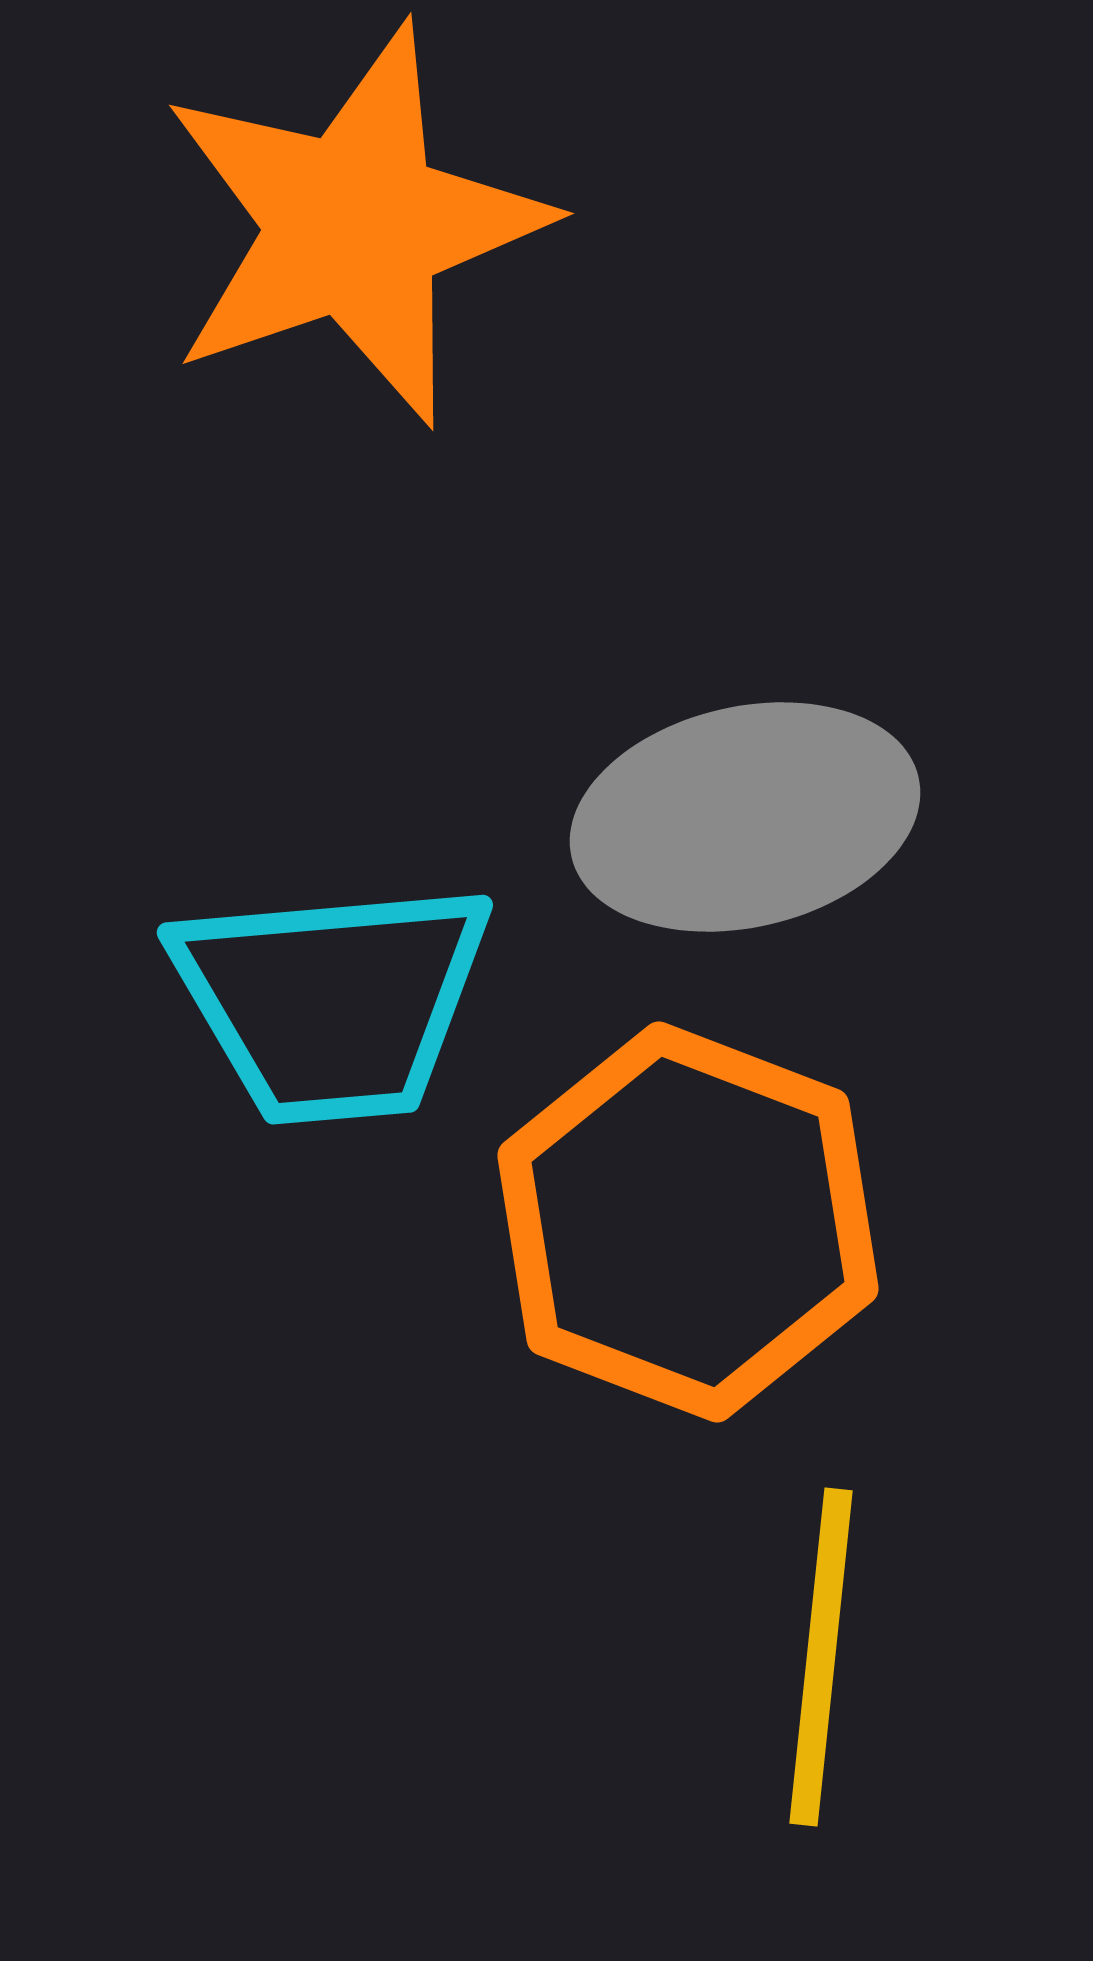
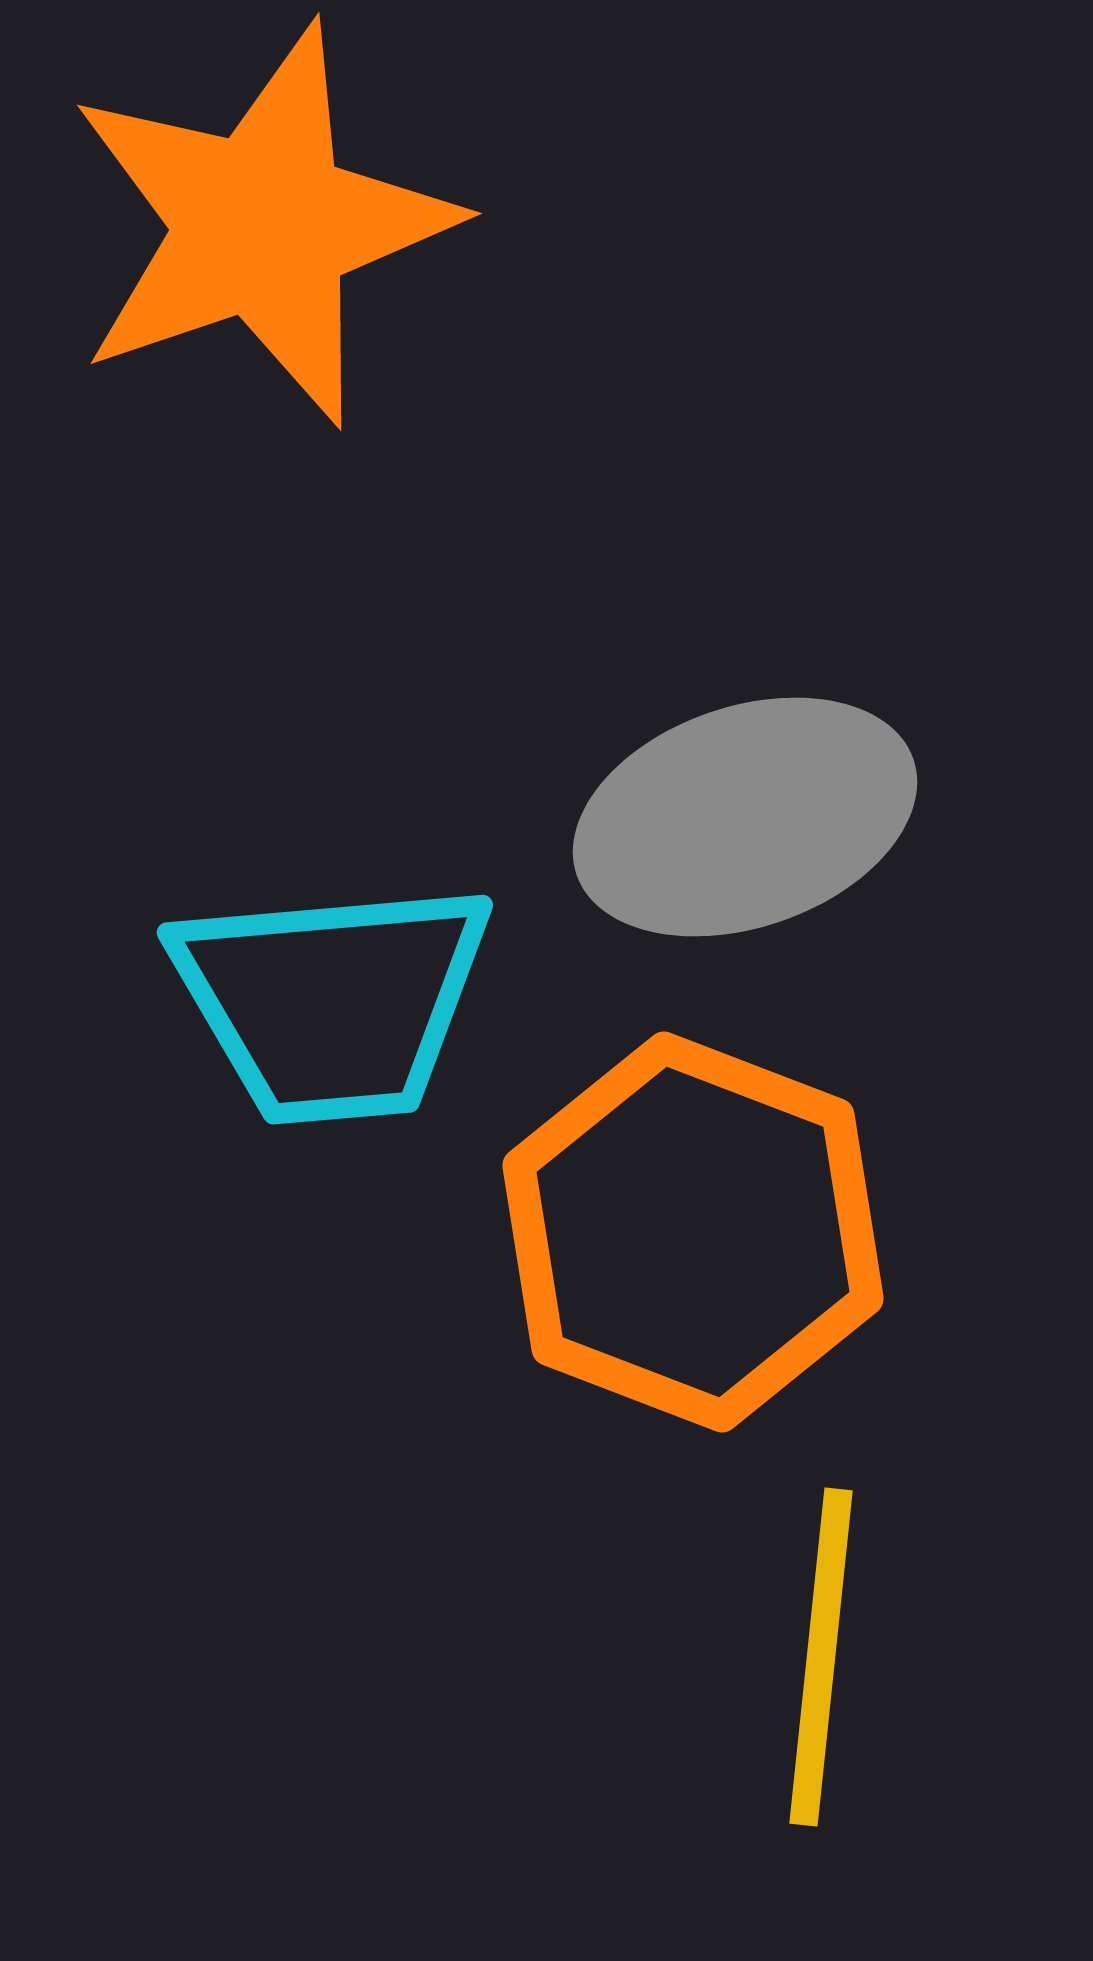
orange star: moved 92 px left
gray ellipse: rotated 6 degrees counterclockwise
orange hexagon: moved 5 px right, 10 px down
